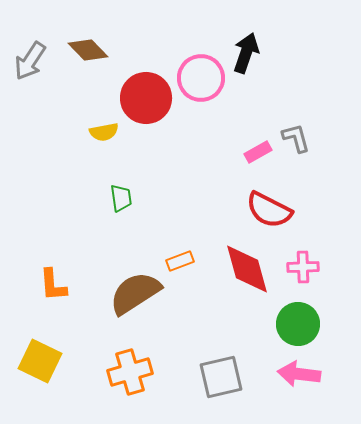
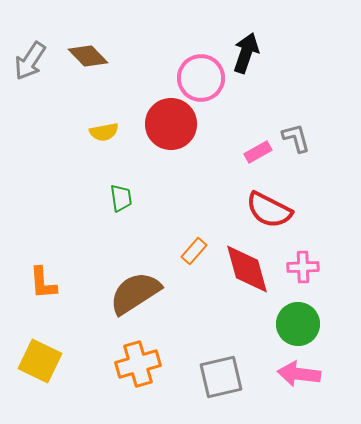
brown diamond: moved 6 px down
red circle: moved 25 px right, 26 px down
orange rectangle: moved 14 px right, 10 px up; rotated 28 degrees counterclockwise
orange L-shape: moved 10 px left, 2 px up
orange cross: moved 8 px right, 8 px up
